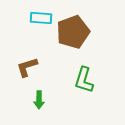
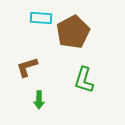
brown pentagon: rotated 8 degrees counterclockwise
